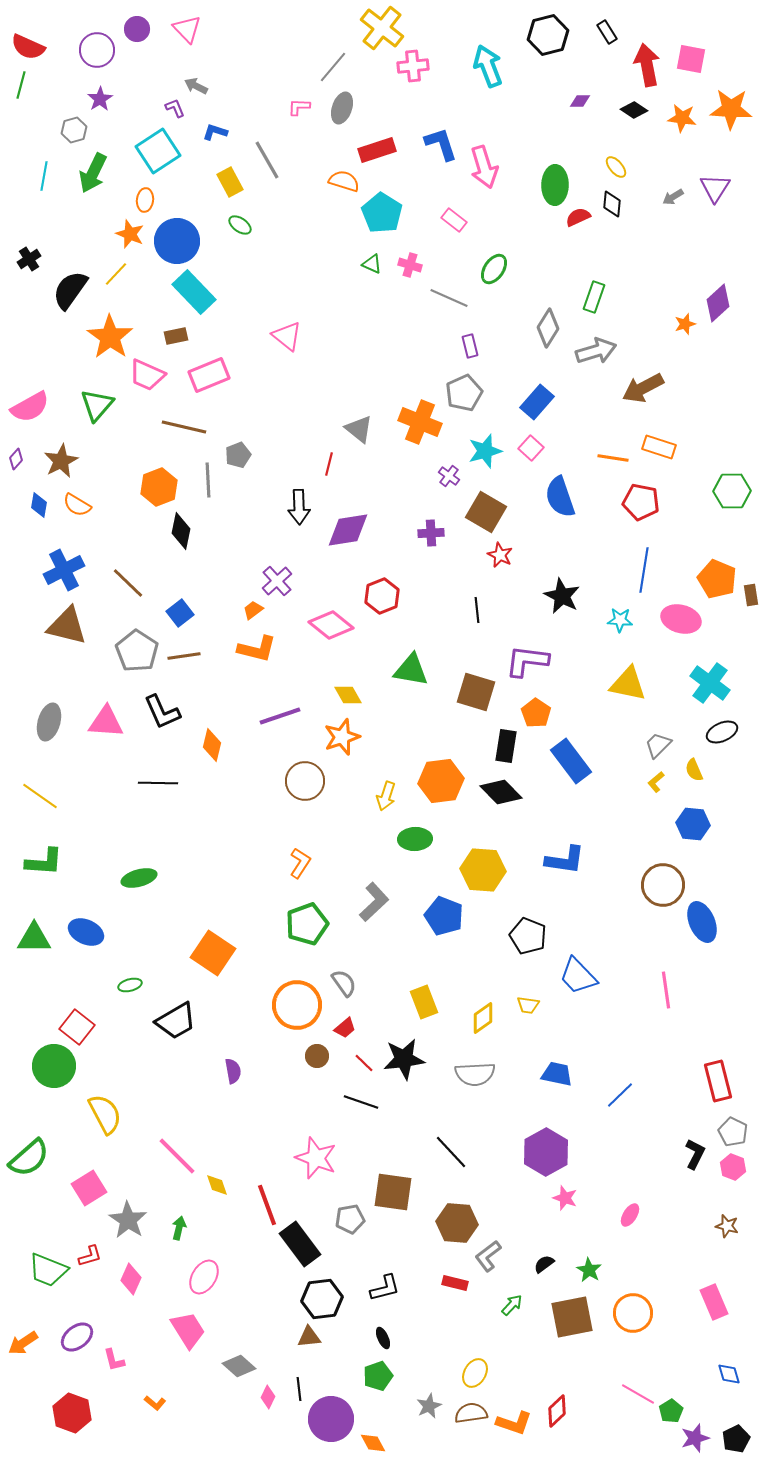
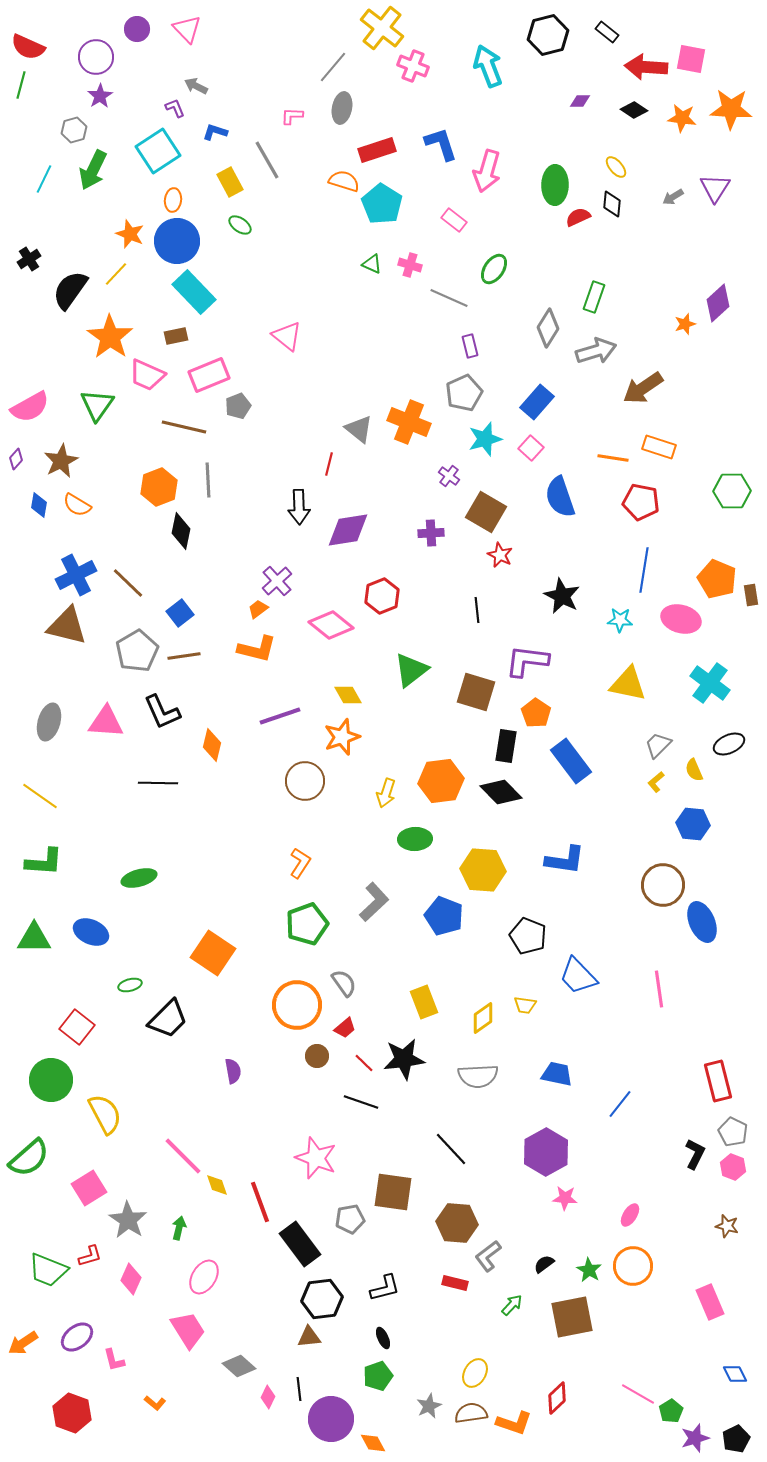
black rectangle at (607, 32): rotated 20 degrees counterclockwise
purple circle at (97, 50): moved 1 px left, 7 px down
red arrow at (647, 65): moved 1 px left, 2 px down; rotated 75 degrees counterclockwise
pink cross at (413, 66): rotated 28 degrees clockwise
purple star at (100, 99): moved 3 px up
pink L-shape at (299, 107): moved 7 px left, 9 px down
gray ellipse at (342, 108): rotated 8 degrees counterclockwise
pink arrow at (484, 167): moved 3 px right, 4 px down; rotated 33 degrees clockwise
green arrow at (93, 173): moved 3 px up
cyan line at (44, 176): moved 3 px down; rotated 16 degrees clockwise
orange ellipse at (145, 200): moved 28 px right
cyan pentagon at (382, 213): moved 9 px up
brown arrow at (643, 388): rotated 6 degrees counterclockwise
green triangle at (97, 405): rotated 6 degrees counterclockwise
orange cross at (420, 422): moved 11 px left
cyan star at (485, 451): moved 12 px up
gray pentagon at (238, 455): moved 49 px up
blue cross at (64, 570): moved 12 px right, 5 px down
orange trapezoid at (253, 610): moved 5 px right, 1 px up
gray pentagon at (137, 651): rotated 9 degrees clockwise
green triangle at (411, 670): rotated 48 degrees counterclockwise
black ellipse at (722, 732): moved 7 px right, 12 px down
yellow arrow at (386, 796): moved 3 px up
blue ellipse at (86, 932): moved 5 px right
pink line at (666, 990): moved 7 px left, 1 px up
yellow trapezoid at (528, 1005): moved 3 px left
black trapezoid at (176, 1021): moved 8 px left, 2 px up; rotated 15 degrees counterclockwise
green circle at (54, 1066): moved 3 px left, 14 px down
gray semicircle at (475, 1074): moved 3 px right, 2 px down
blue line at (620, 1095): moved 9 px down; rotated 8 degrees counterclockwise
black line at (451, 1152): moved 3 px up
pink line at (177, 1156): moved 6 px right
pink star at (565, 1198): rotated 15 degrees counterclockwise
red line at (267, 1205): moved 7 px left, 3 px up
pink rectangle at (714, 1302): moved 4 px left
orange circle at (633, 1313): moved 47 px up
blue diamond at (729, 1374): moved 6 px right; rotated 10 degrees counterclockwise
red diamond at (557, 1411): moved 13 px up
